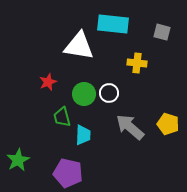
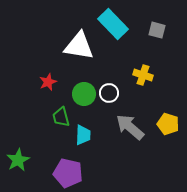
cyan rectangle: rotated 40 degrees clockwise
gray square: moved 5 px left, 2 px up
yellow cross: moved 6 px right, 12 px down; rotated 12 degrees clockwise
green trapezoid: moved 1 px left
